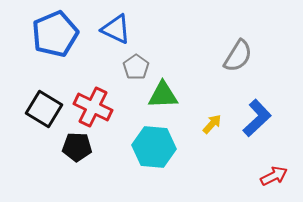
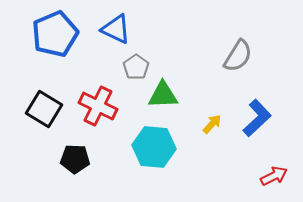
red cross: moved 5 px right, 1 px up
black pentagon: moved 2 px left, 12 px down
